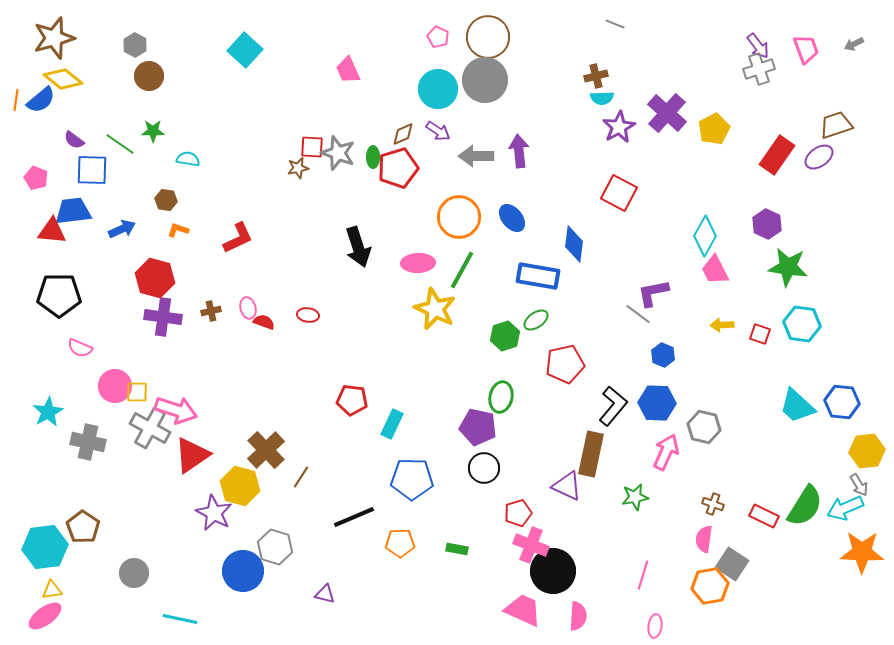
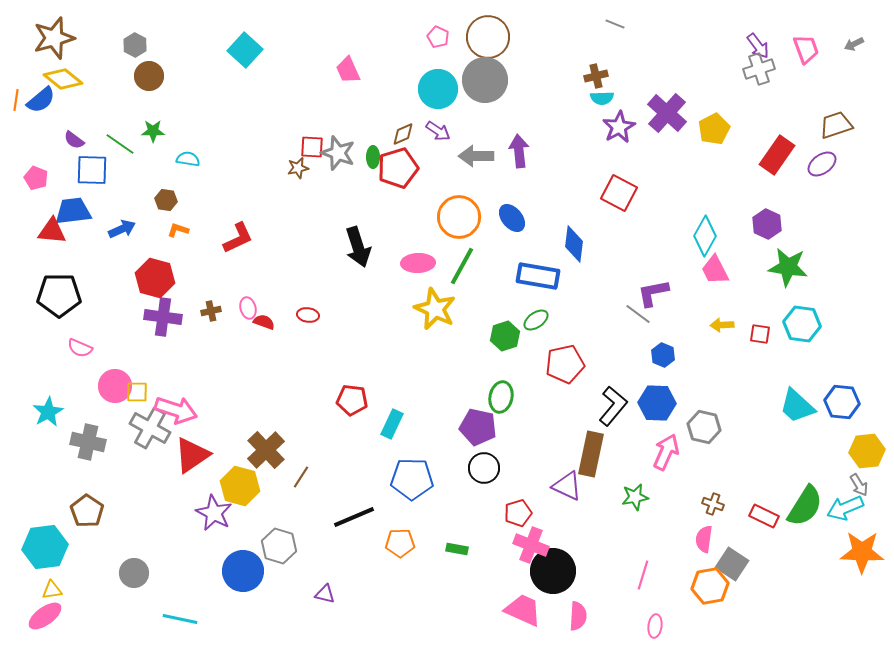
purple ellipse at (819, 157): moved 3 px right, 7 px down
green line at (462, 270): moved 4 px up
red square at (760, 334): rotated 10 degrees counterclockwise
brown pentagon at (83, 527): moved 4 px right, 16 px up
gray hexagon at (275, 547): moved 4 px right, 1 px up
